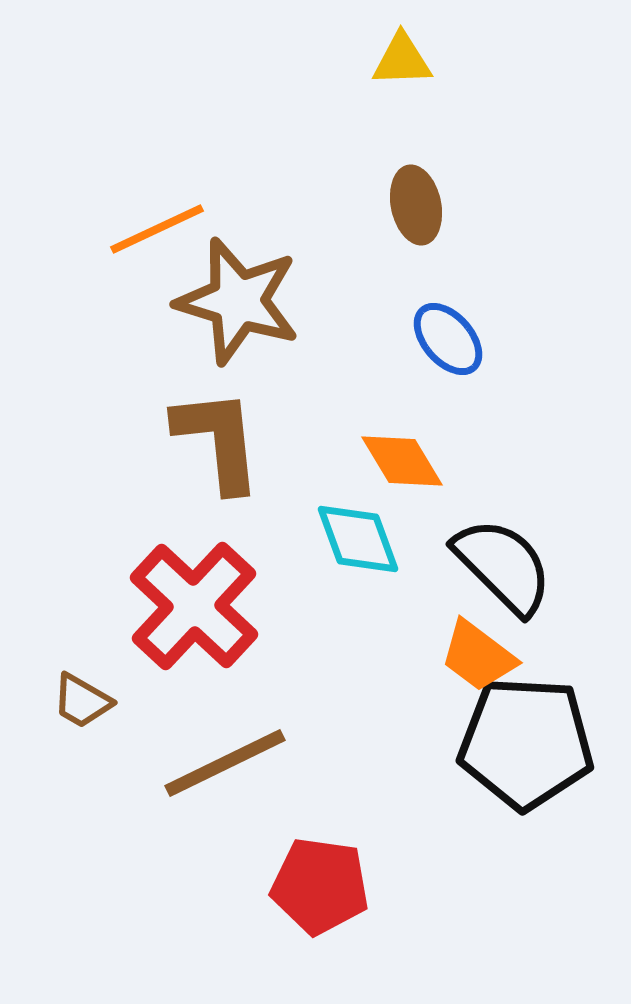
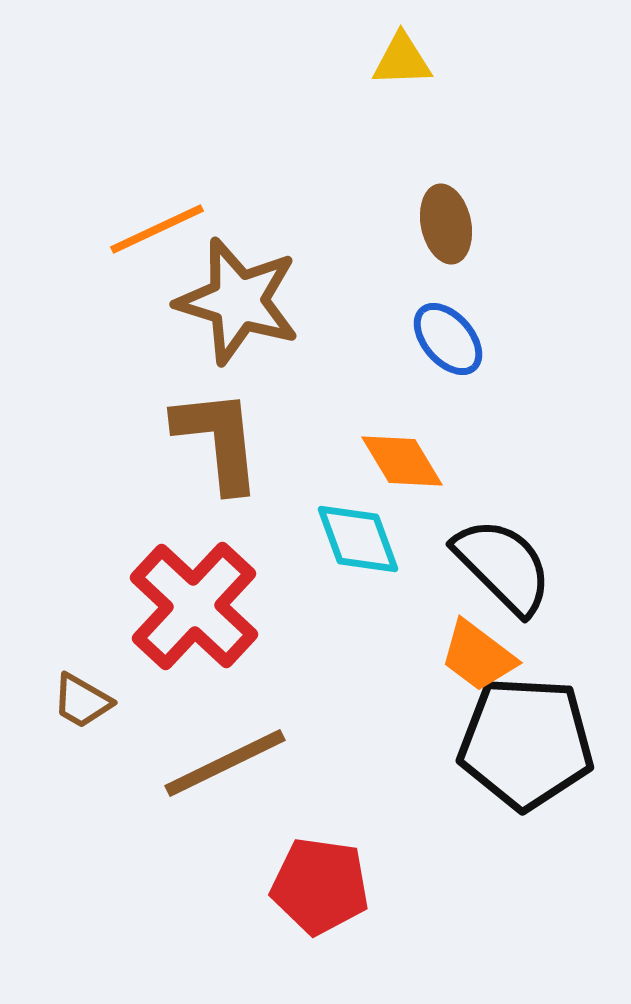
brown ellipse: moved 30 px right, 19 px down
